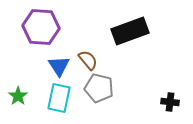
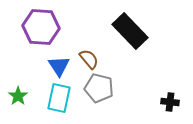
black rectangle: rotated 66 degrees clockwise
brown semicircle: moved 1 px right, 1 px up
